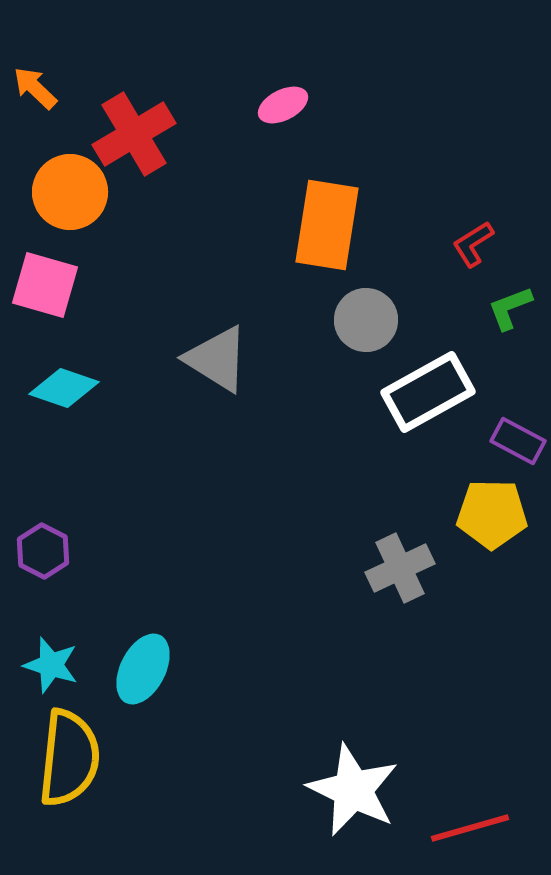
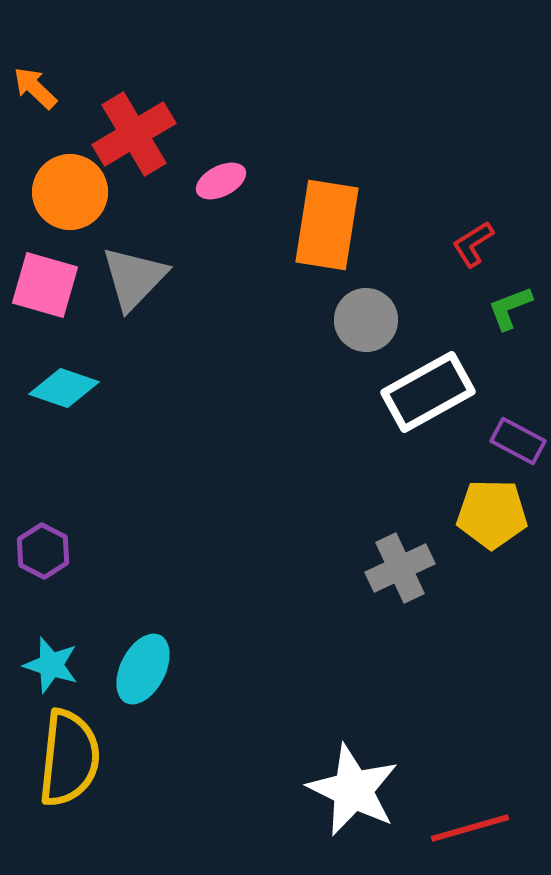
pink ellipse: moved 62 px left, 76 px down
gray triangle: moved 83 px left, 81 px up; rotated 42 degrees clockwise
